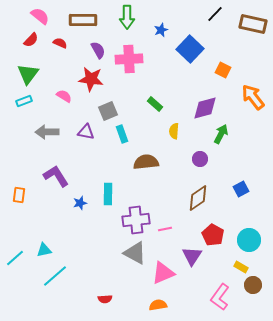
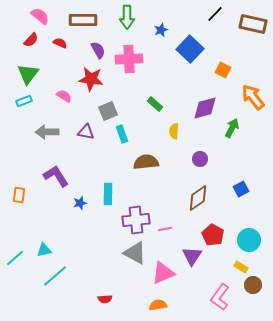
green arrow at (221, 134): moved 11 px right, 6 px up
